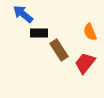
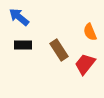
blue arrow: moved 4 px left, 3 px down
black rectangle: moved 16 px left, 12 px down
red trapezoid: moved 1 px down
